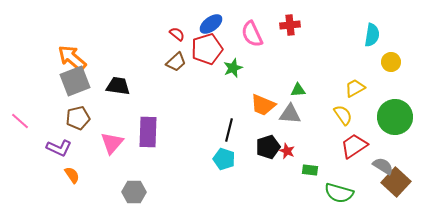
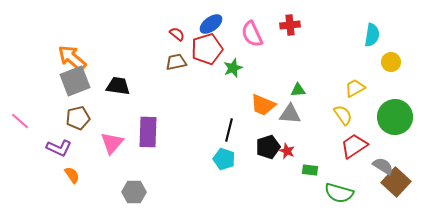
brown trapezoid: rotated 150 degrees counterclockwise
